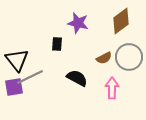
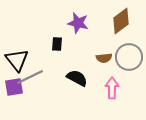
brown semicircle: rotated 21 degrees clockwise
